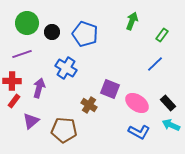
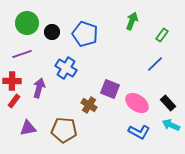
purple triangle: moved 3 px left, 7 px down; rotated 30 degrees clockwise
